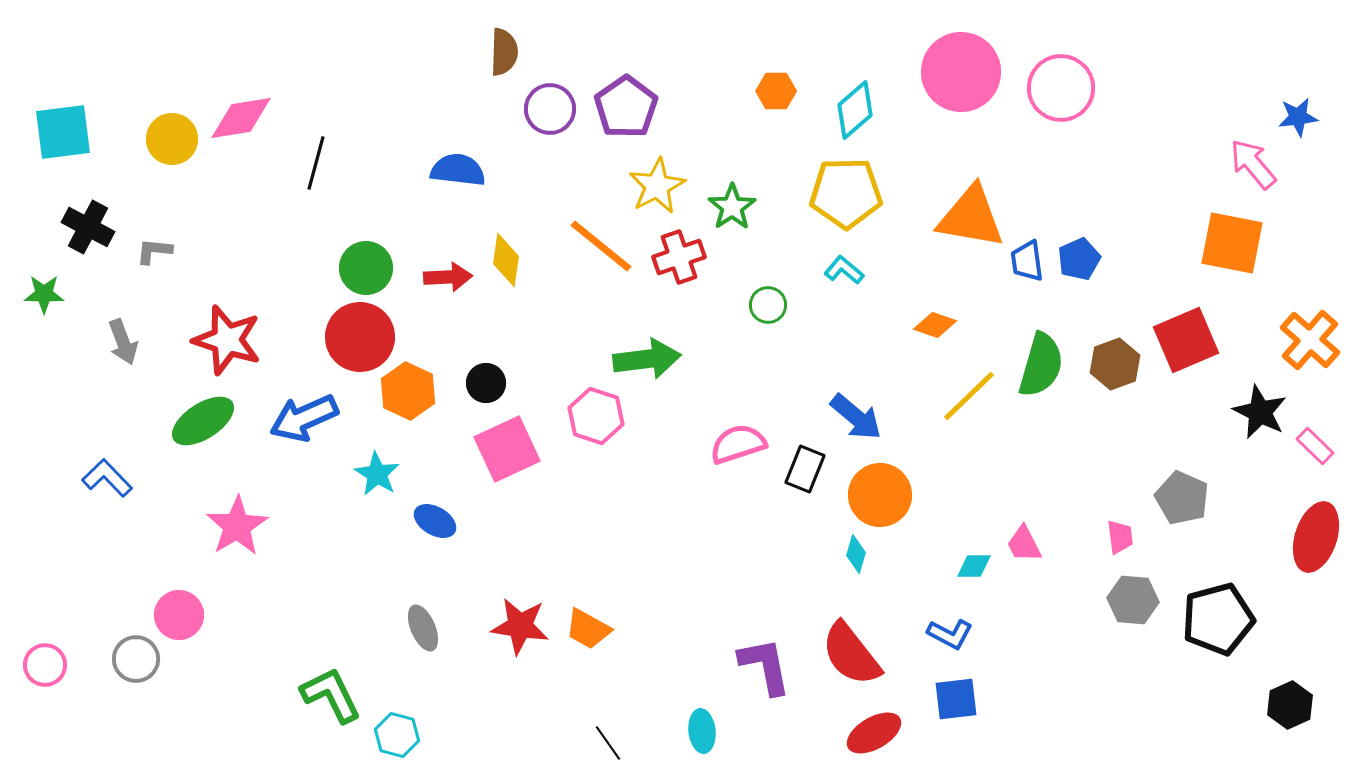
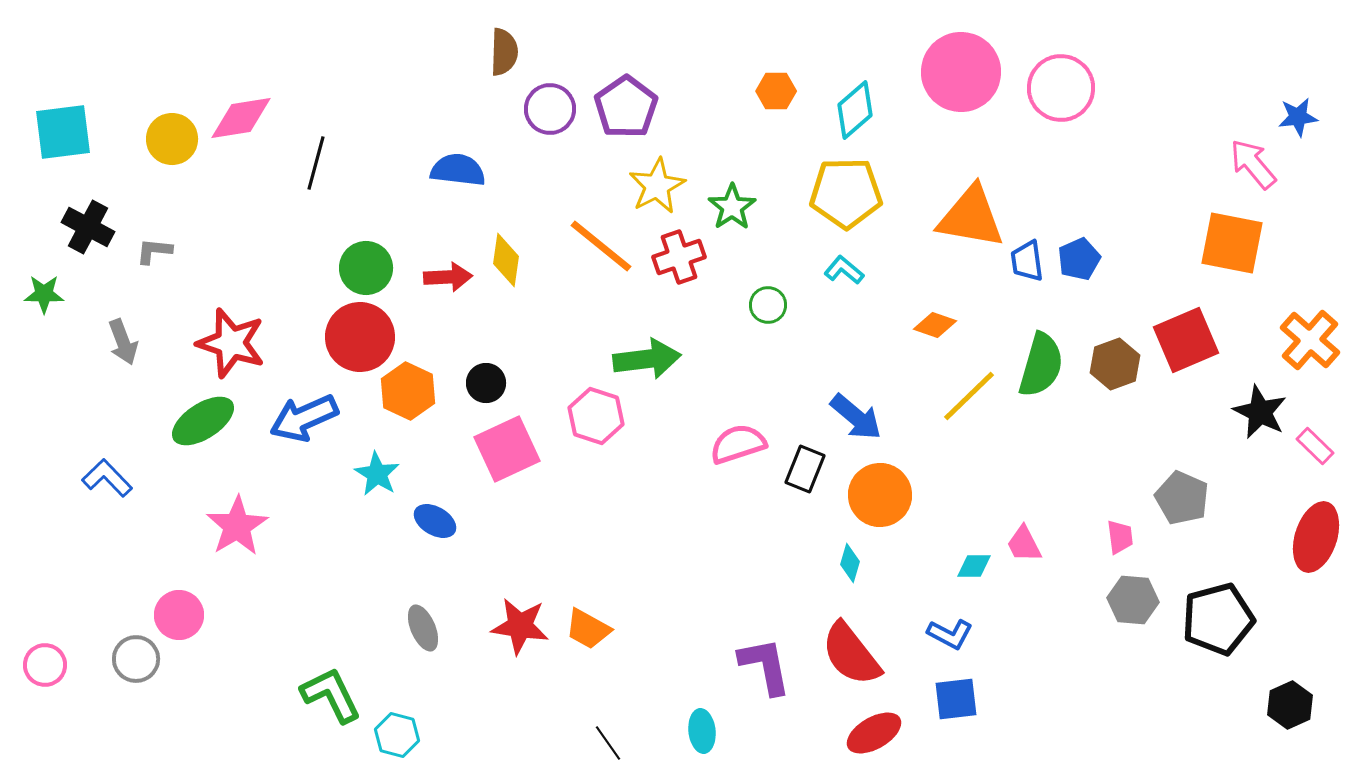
red star at (227, 340): moved 4 px right, 3 px down
cyan diamond at (856, 554): moved 6 px left, 9 px down
